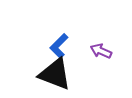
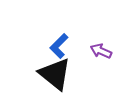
black triangle: rotated 18 degrees clockwise
